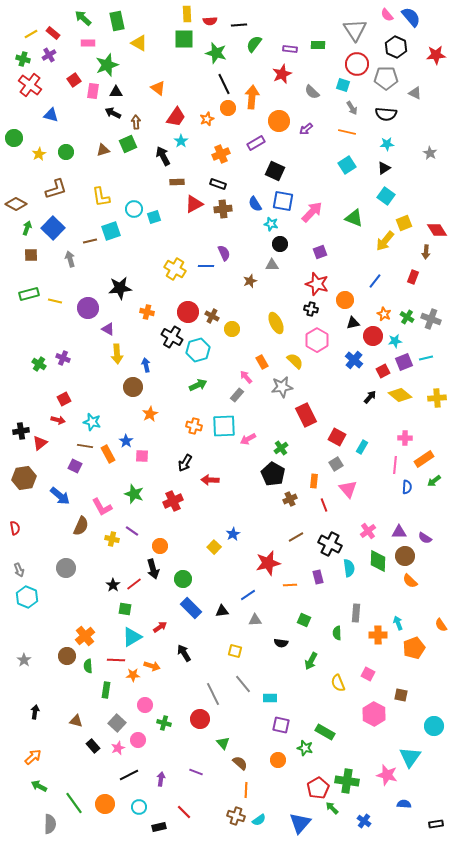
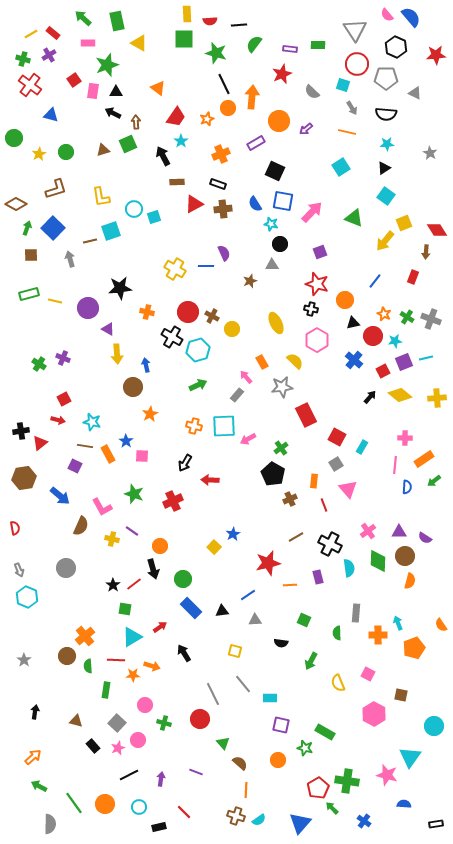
cyan square at (347, 165): moved 6 px left, 2 px down
orange semicircle at (410, 581): rotated 119 degrees counterclockwise
